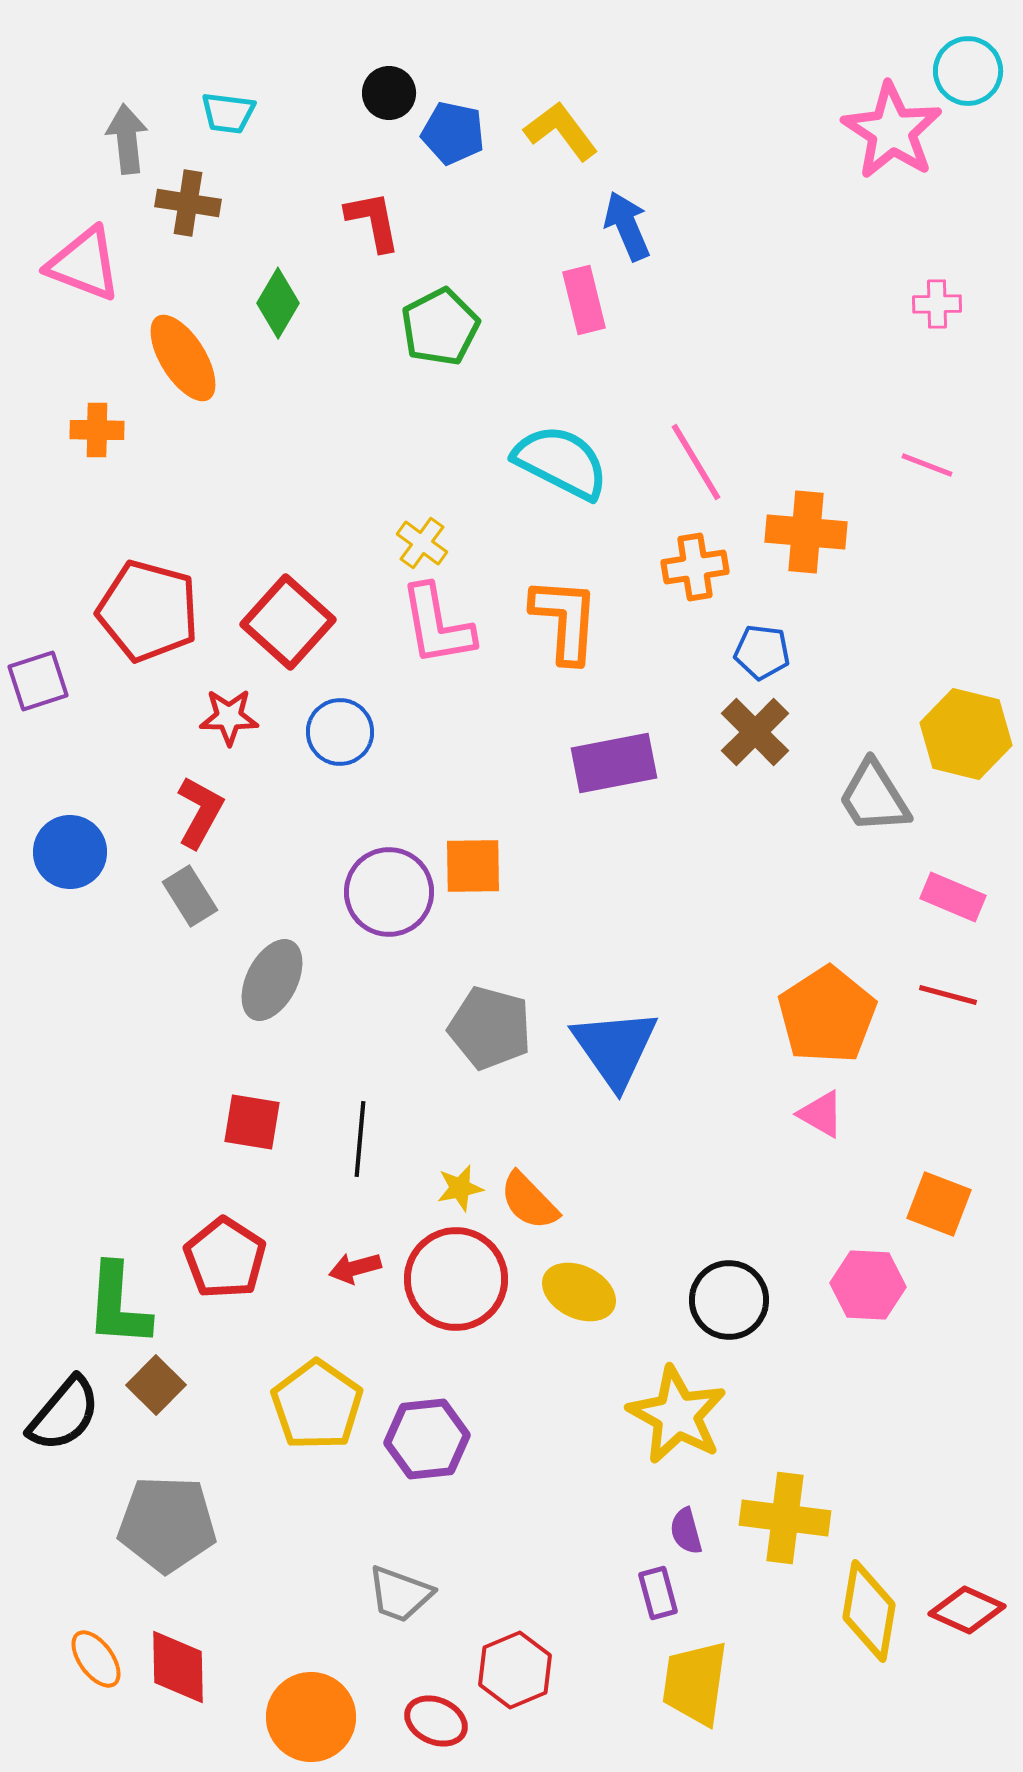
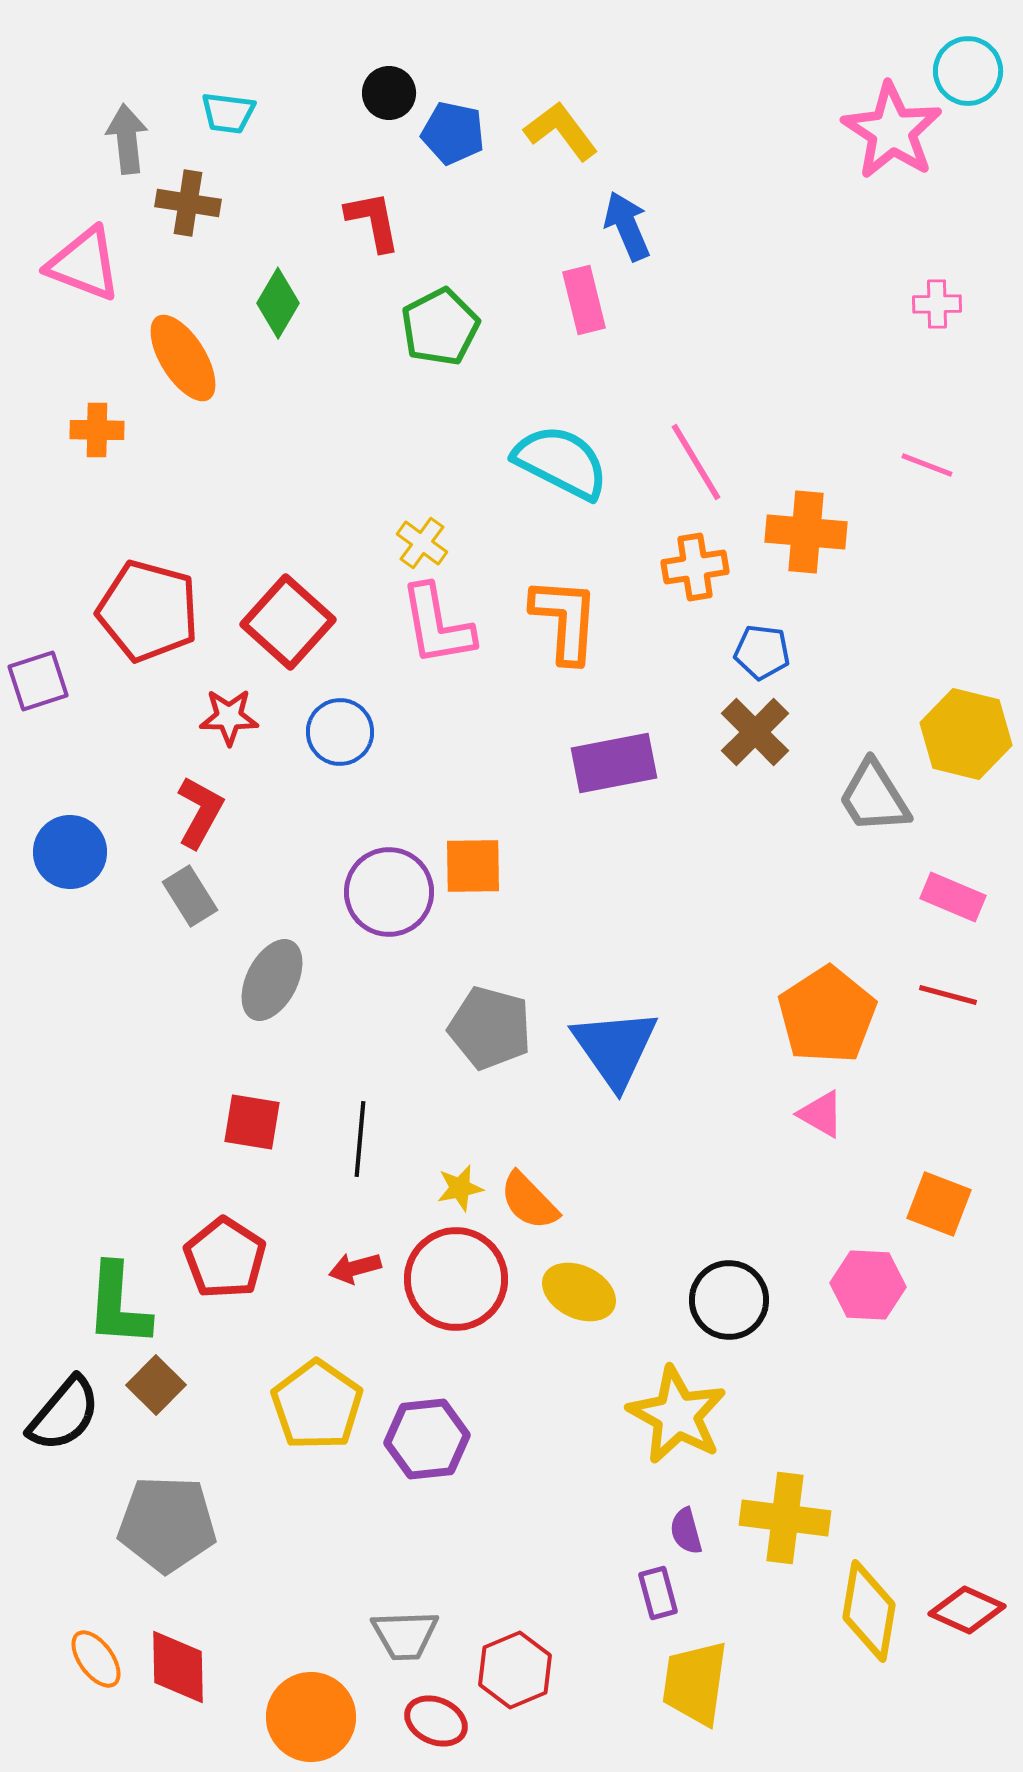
gray trapezoid at (400, 1594): moved 5 px right, 41 px down; rotated 22 degrees counterclockwise
